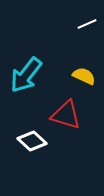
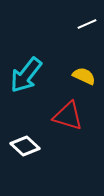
red triangle: moved 2 px right, 1 px down
white diamond: moved 7 px left, 5 px down
